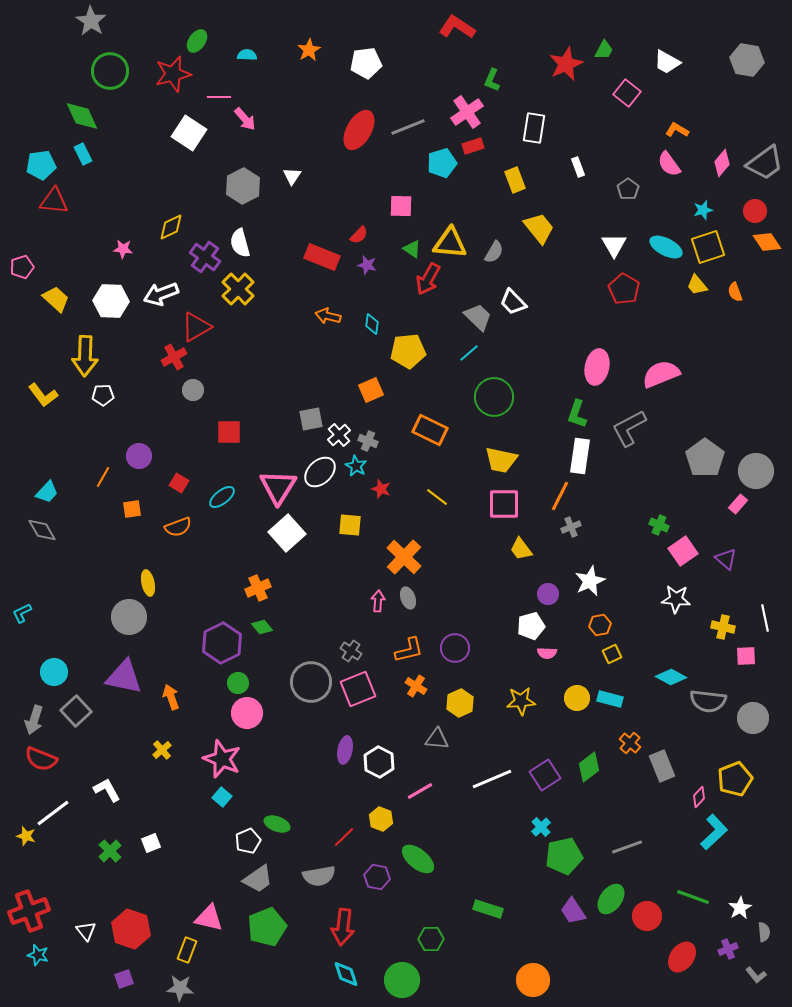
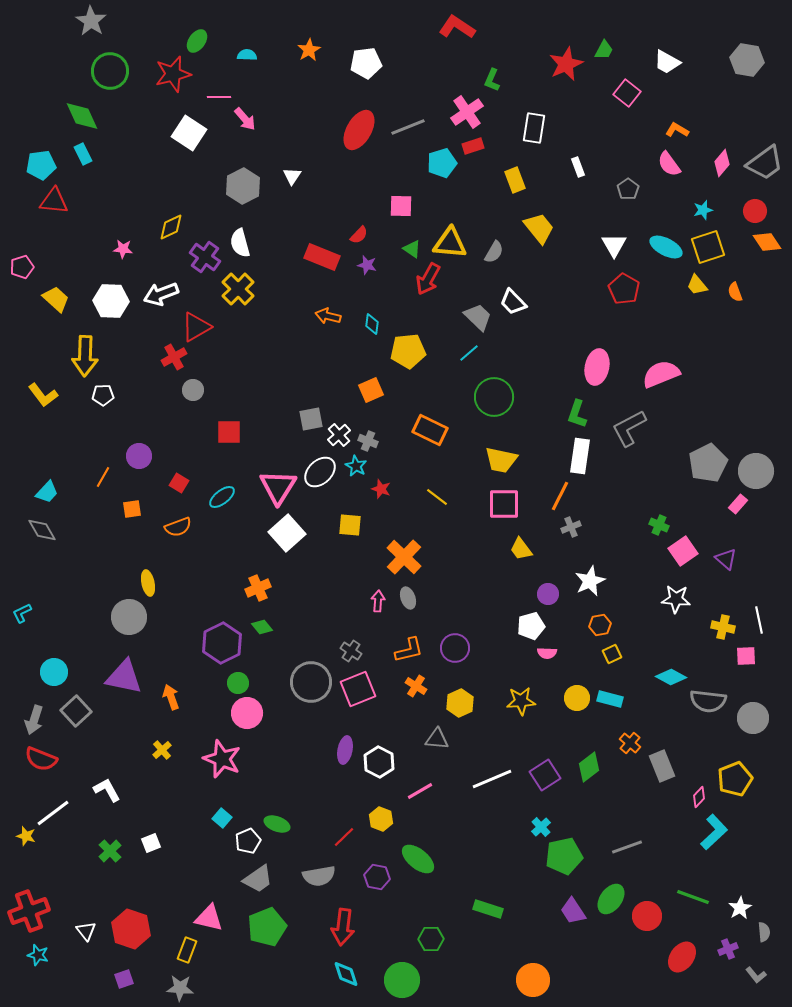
gray pentagon at (705, 458): moved 3 px right, 5 px down; rotated 9 degrees clockwise
white line at (765, 618): moved 6 px left, 2 px down
cyan square at (222, 797): moved 21 px down
